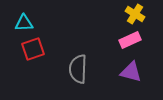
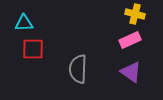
yellow cross: rotated 18 degrees counterclockwise
red square: rotated 20 degrees clockwise
purple triangle: rotated 20 degrees clockwise
